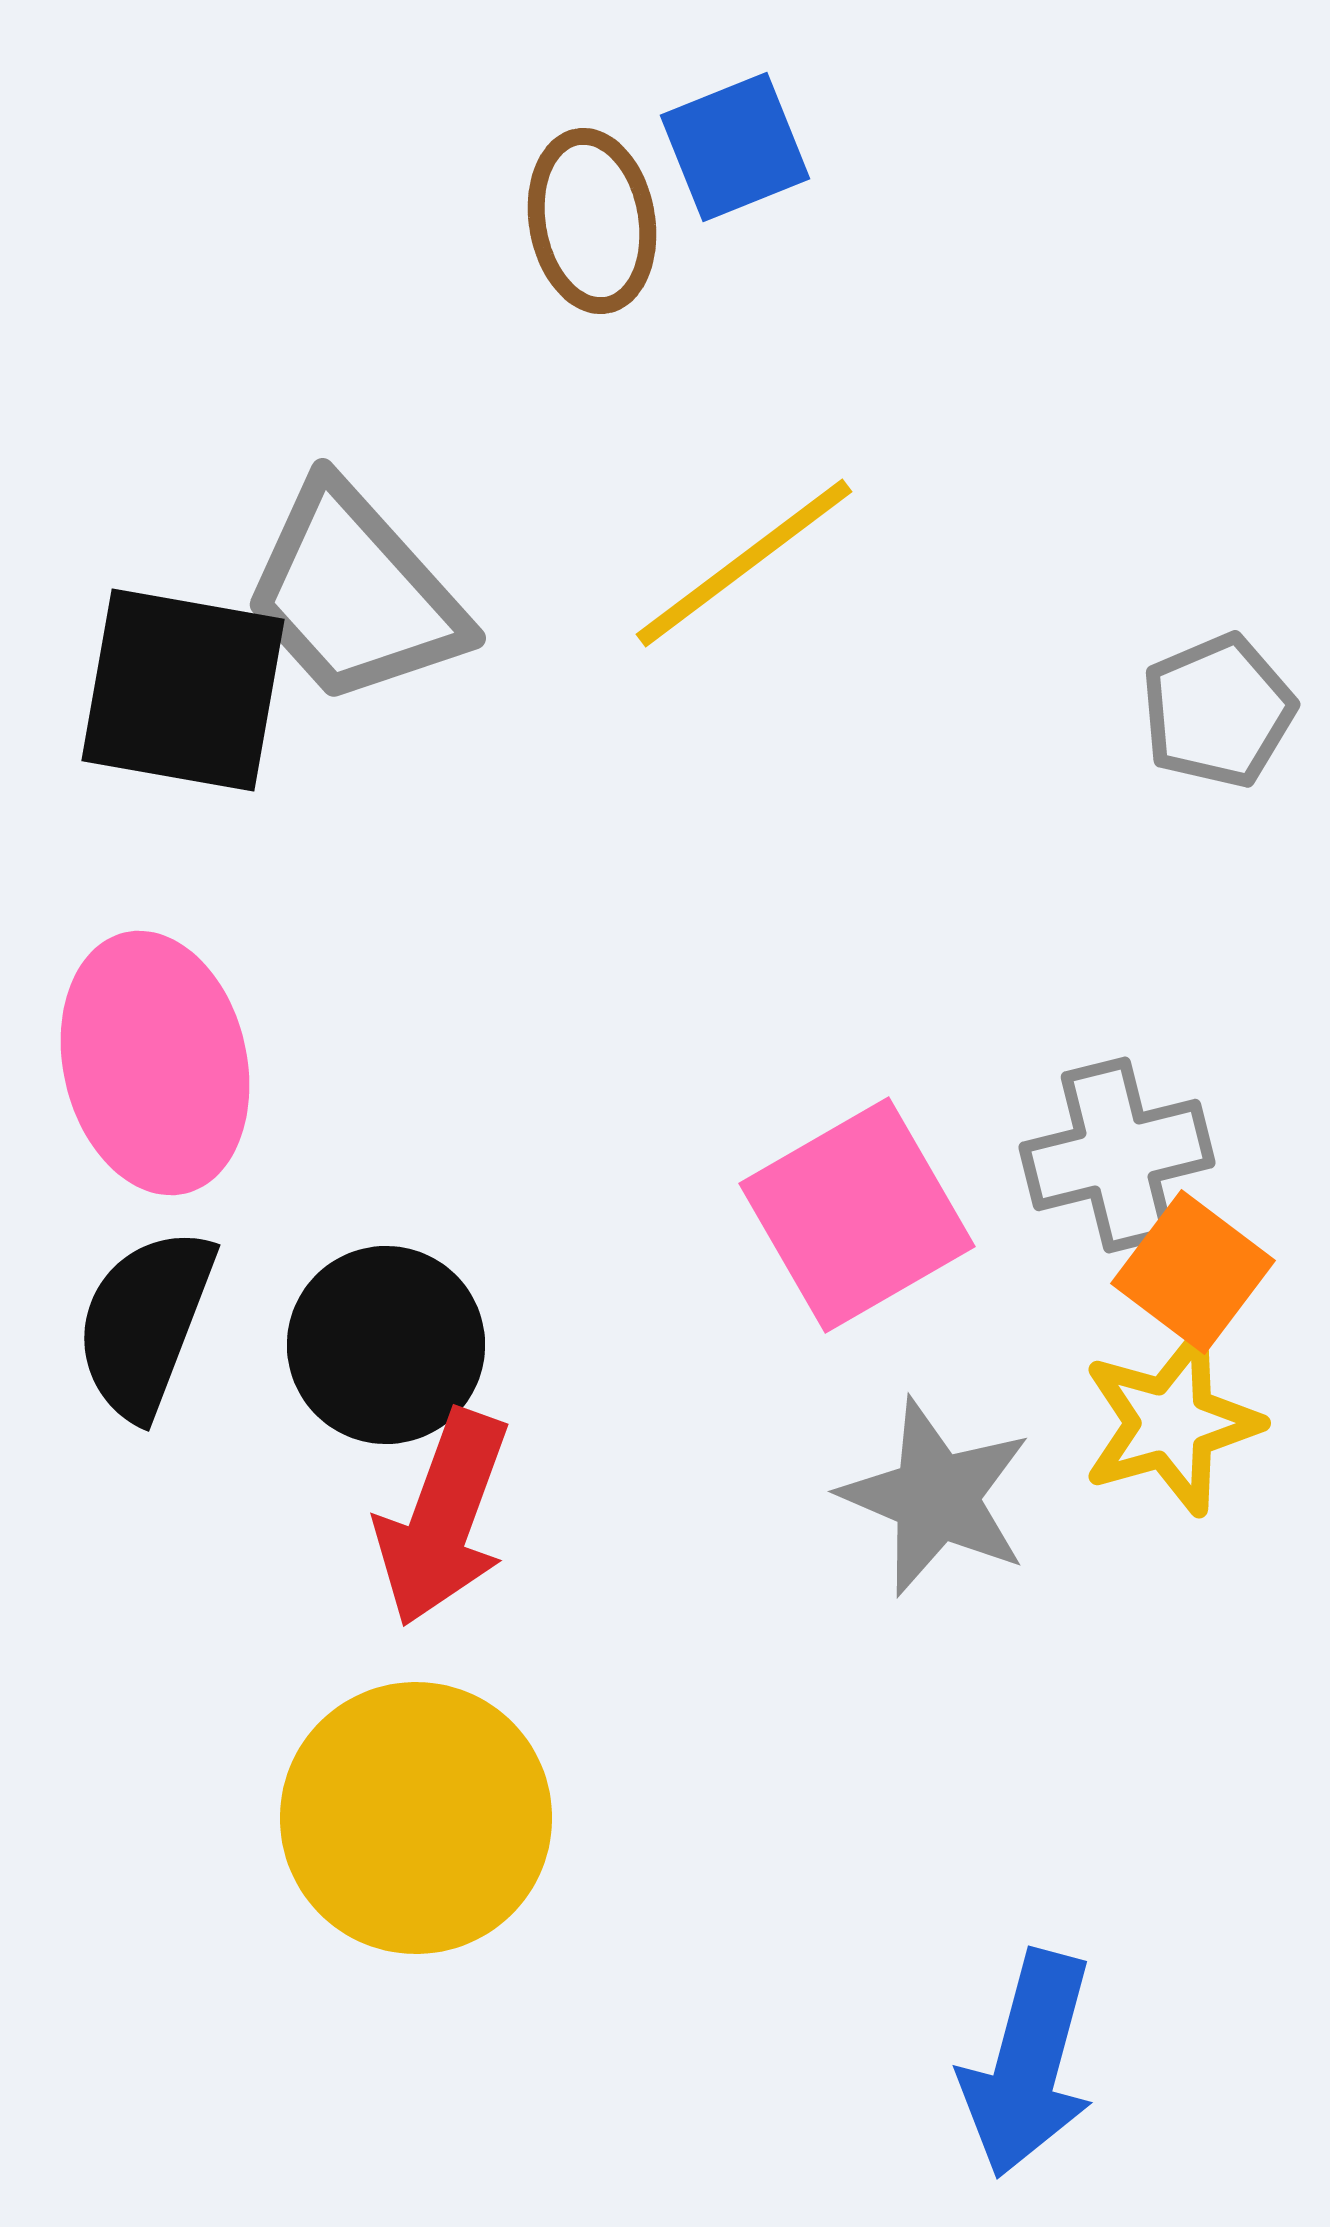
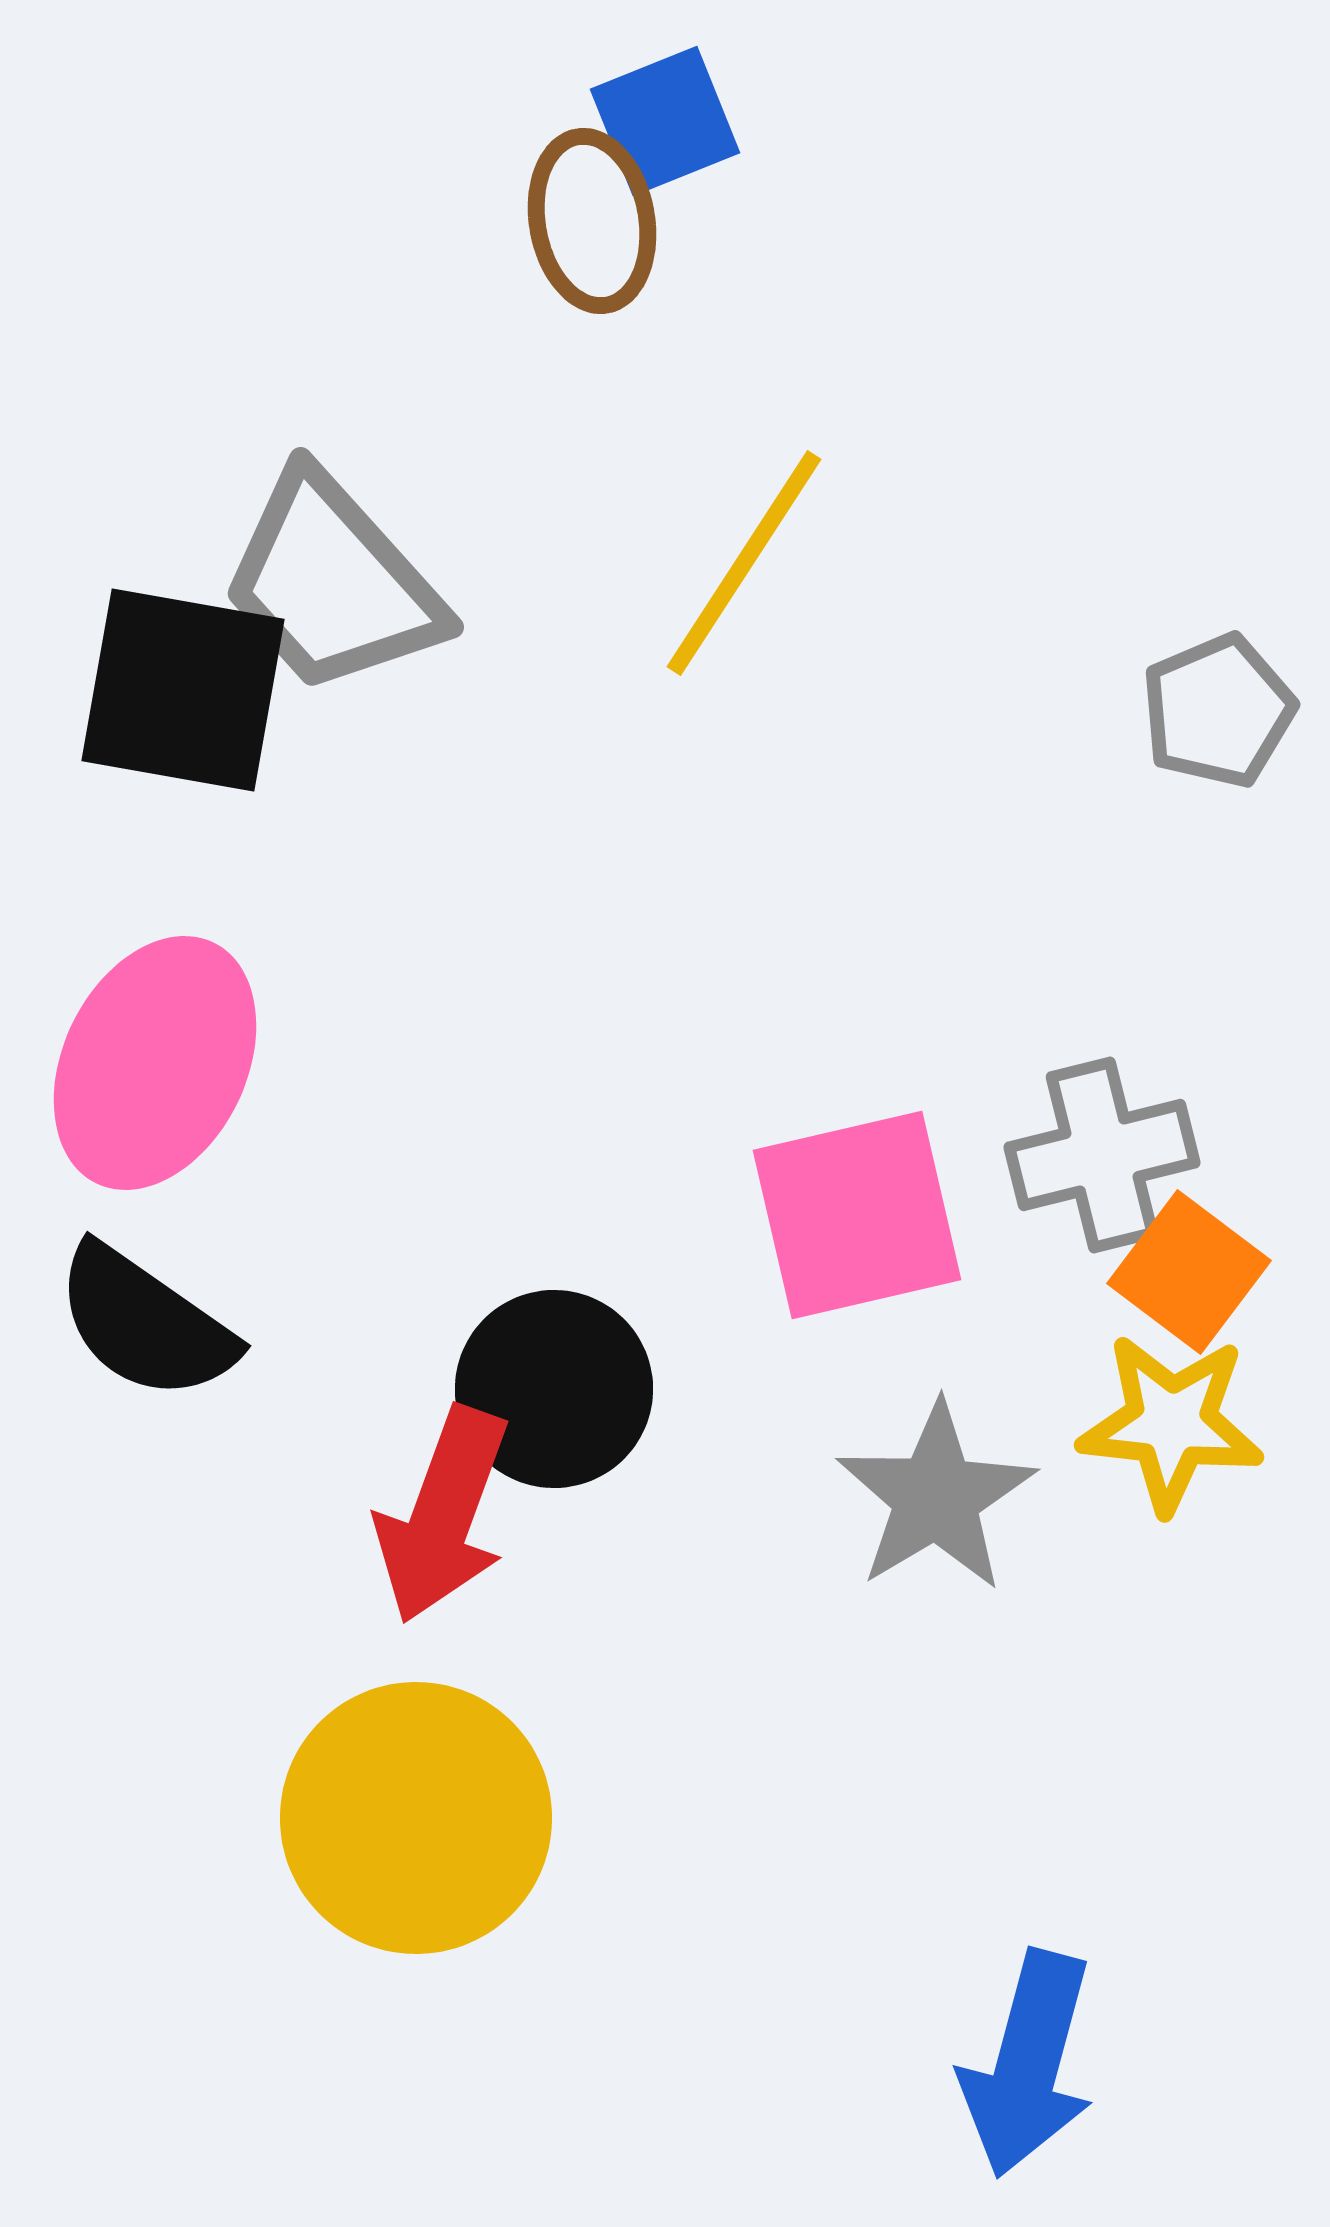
blue square: moved 70 px left, 26 px up
yellow line: rotated 20 degrees counterclockwise
gray trapezoid: moved 22 px left, 11 px up
pink ellipse: rotated 39 degrees clockwise
gray cross: moved 15 px left
pink square: rotated 17 degrees clockwise
orange square: moved 4 px left
black semicircle: rotated 76 degrees counterclockwise
black circle: moved 168 px right, 44 px down
yellow star: rotated 22 degrees clockwise
gray star: rotated 18 degrees clockwise
red arrow: moved 3 px up
